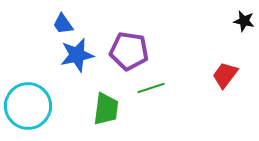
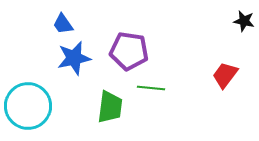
blue star: moved 3 px left, 3 px down
green line: rotated 24 degrees clockwise
green trapezoid: moved 4 px right, 2 px up
